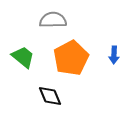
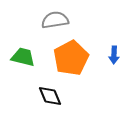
gray semicircle: moved 2 px right; rotated 8 degrees counterclockwise
green trapezoid: rotated 25 degrees counterclockwise
